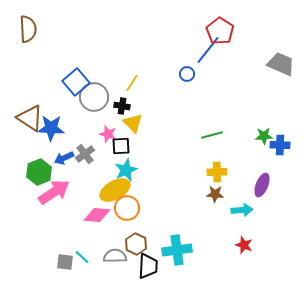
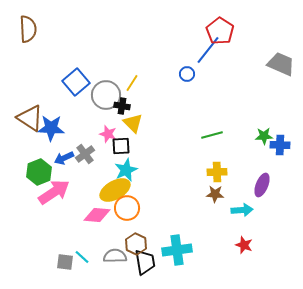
gray circle: moved 12 px right, 2 px up
black trapezoid: moved 3 px left, 4 px up; rotated 12 degrees counterclockwise
